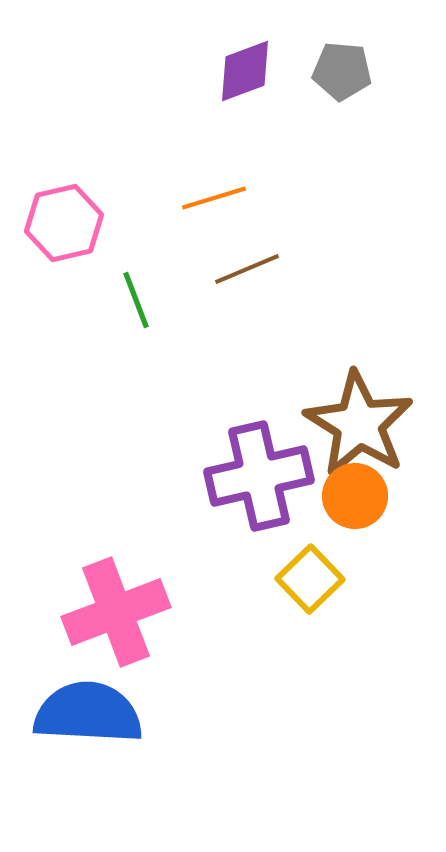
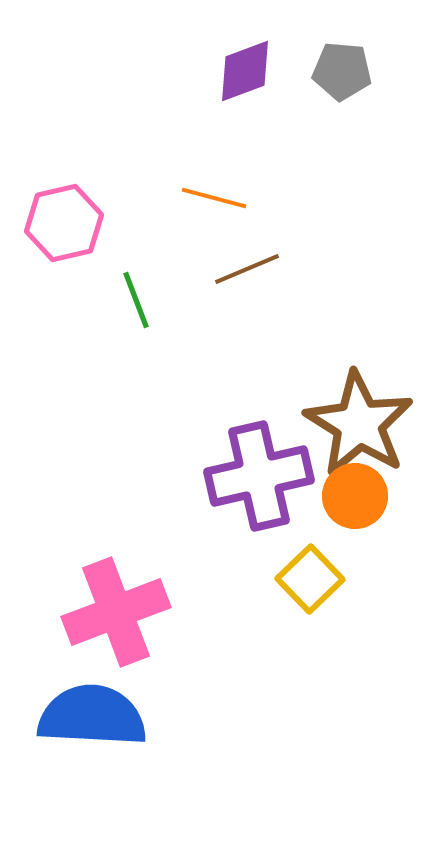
orange line: rotated 32 degrees clockwise
blue semicircle: moved 4 px right, 3 px down
